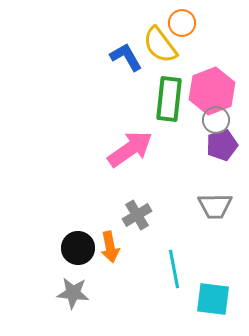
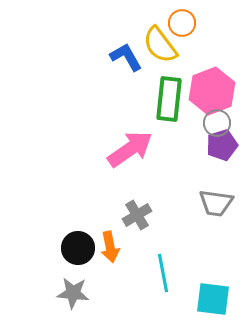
gray circle: moved 1 px right, 3 px down
gray trapezoid: moved 1 px right, 3 px up; rotated 9 degrees clockwise
cyan line: moved 11 px left, 4 px down
